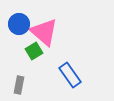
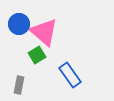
green square: moved 3 px right, 4 px down
